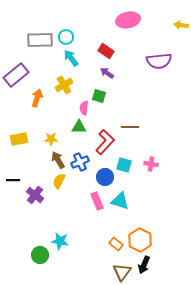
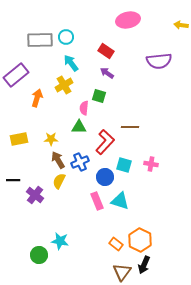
cyan arrow: moved 5 px down
green circle: moved 1 px left
